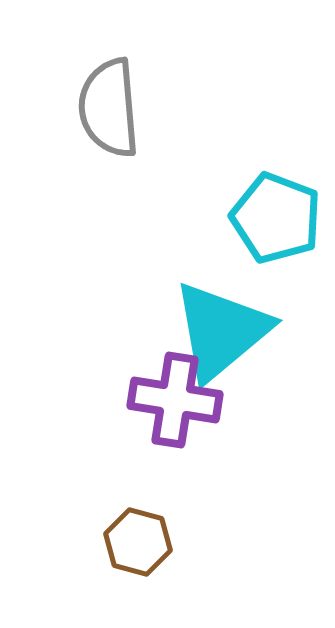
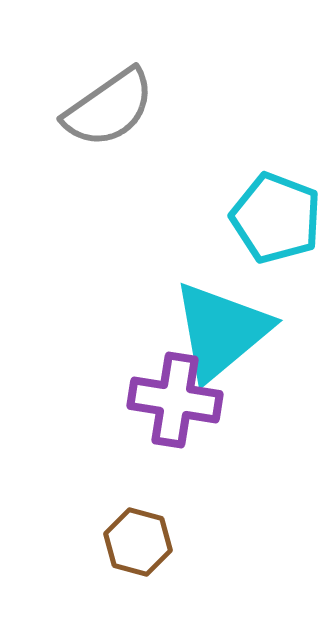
gray semicircle: rotated 120 degrees counterclockwise
